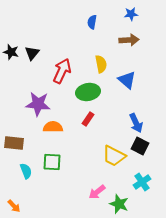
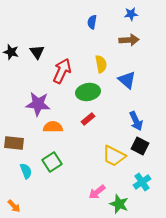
black triangle: moved 5 px right, 1 px up; rotated 14 degrees counterclockwise
red rectangle: rotated 16 degrees clockwise
blue arrow: moved 2 px up
green square: rotated 36 degrees counterclockwise
